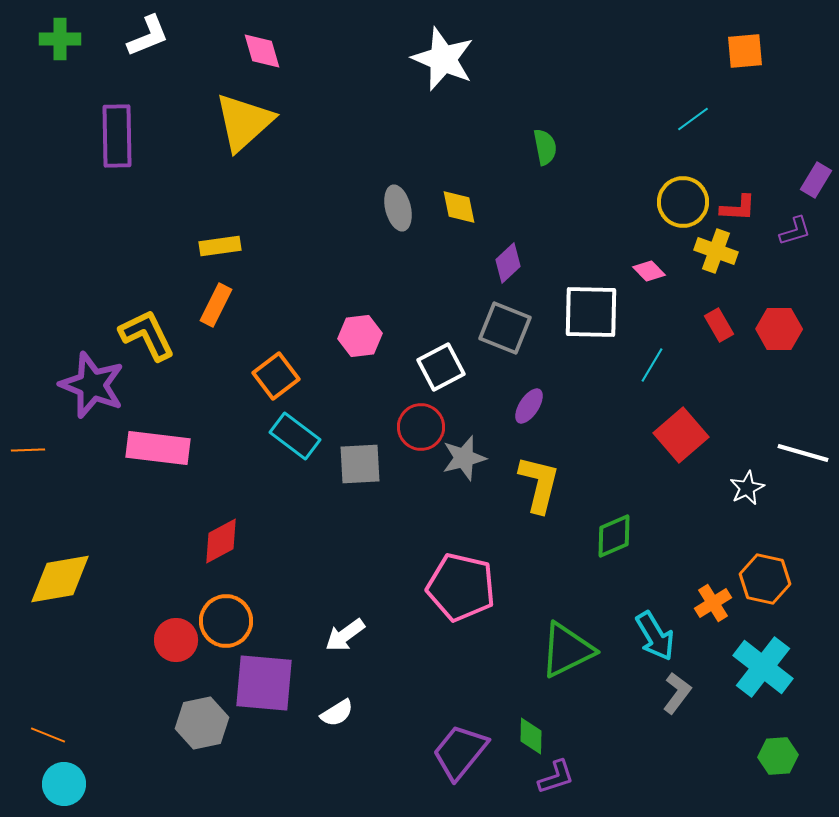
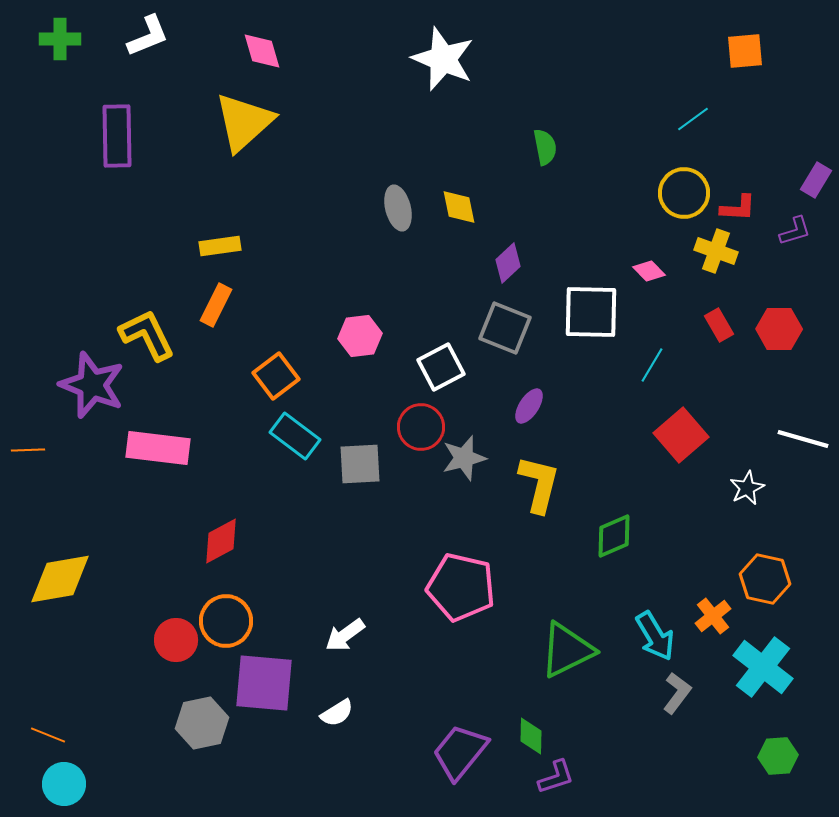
yellow circle at (683, 202): moved 1 px right, 9 px up
white line at (803, 453): moved 14 px up
orange cross at (713, 603): moved 13 px down; rotated 6 degrees counterclockwise
